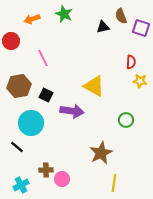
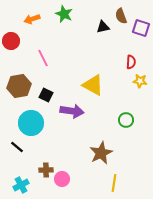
yellow triangle: moved 1 px left, 1 px up
